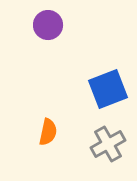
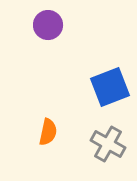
blue square: moved 2 px right, 2 px up
gray cross: rotated 32 degrees counterclockwise
